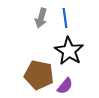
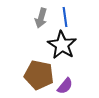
blue line: moved 1 px up
black star: moved 7 px left, 6 px up
